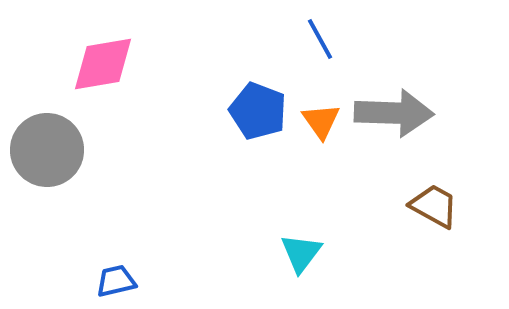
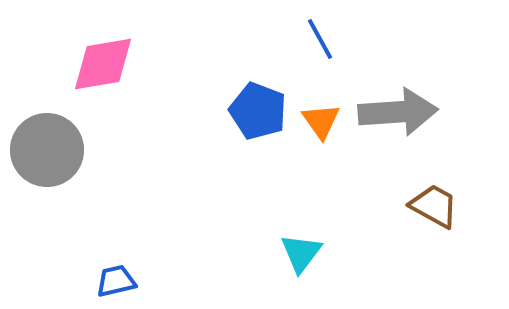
gray arrow: moved 4 px right, 1 px up; rotated 6 degrees counterclockwise
